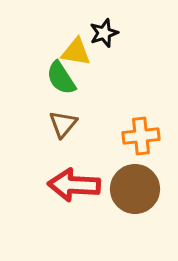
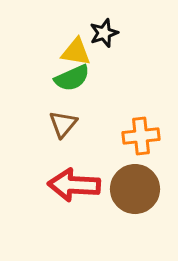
green semicircle: moved 11 px right; rotated 81 degrees counterclockwise
